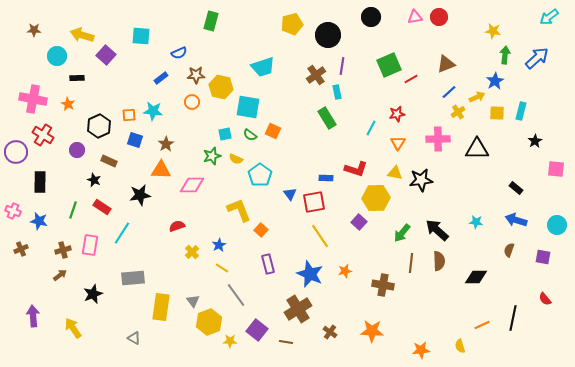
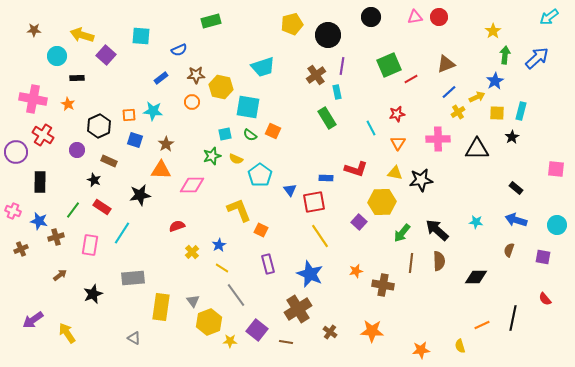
green rectangle at (211, 21): rotated 60 degrees clockwise
yellow star at (493, 31): rotated 28 degrees clockwise
blue semicircle at (179, 53): moved 3 px up
cyan line at (371, 128): rotated 56 degrees counterclockwise
black star at (535, 141): moved 23 px left, 4 px up
blue triangle at (290, 194): moved 4 px up
yellow hexagon at (376, 198): moved 6 px right, 4 px down
green line at (73, 210): rotated 18 degrees clockwise
orange square at (261, 230): rotated 16 degrees counterclockwise
brown cross at (63, 250): moved 7 px left, 13 px up
orange star at (345, 271): moved 11 px right
purple arrow at (33, 316): moved 4 px down; rotated 120 degrees counterclockwise
yellow arrow at (73, 328): moved 6 px left, 5 px down
